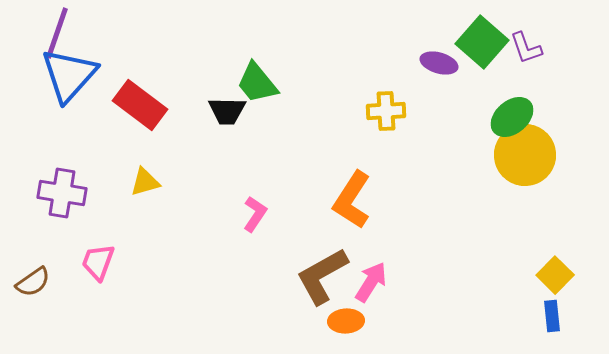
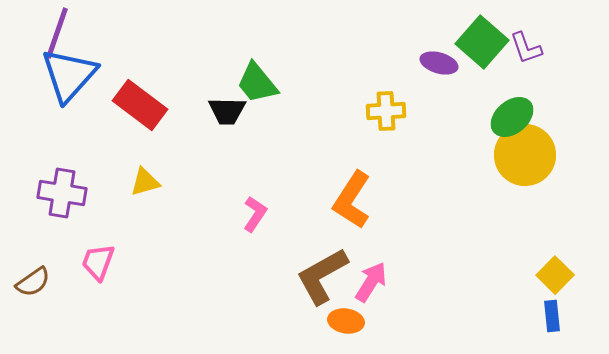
orange ellipse: rotated 12 degrees clockwise
